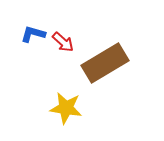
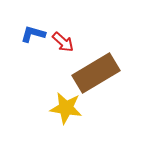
brown rectangle: moved 9 px left, 10 px down
